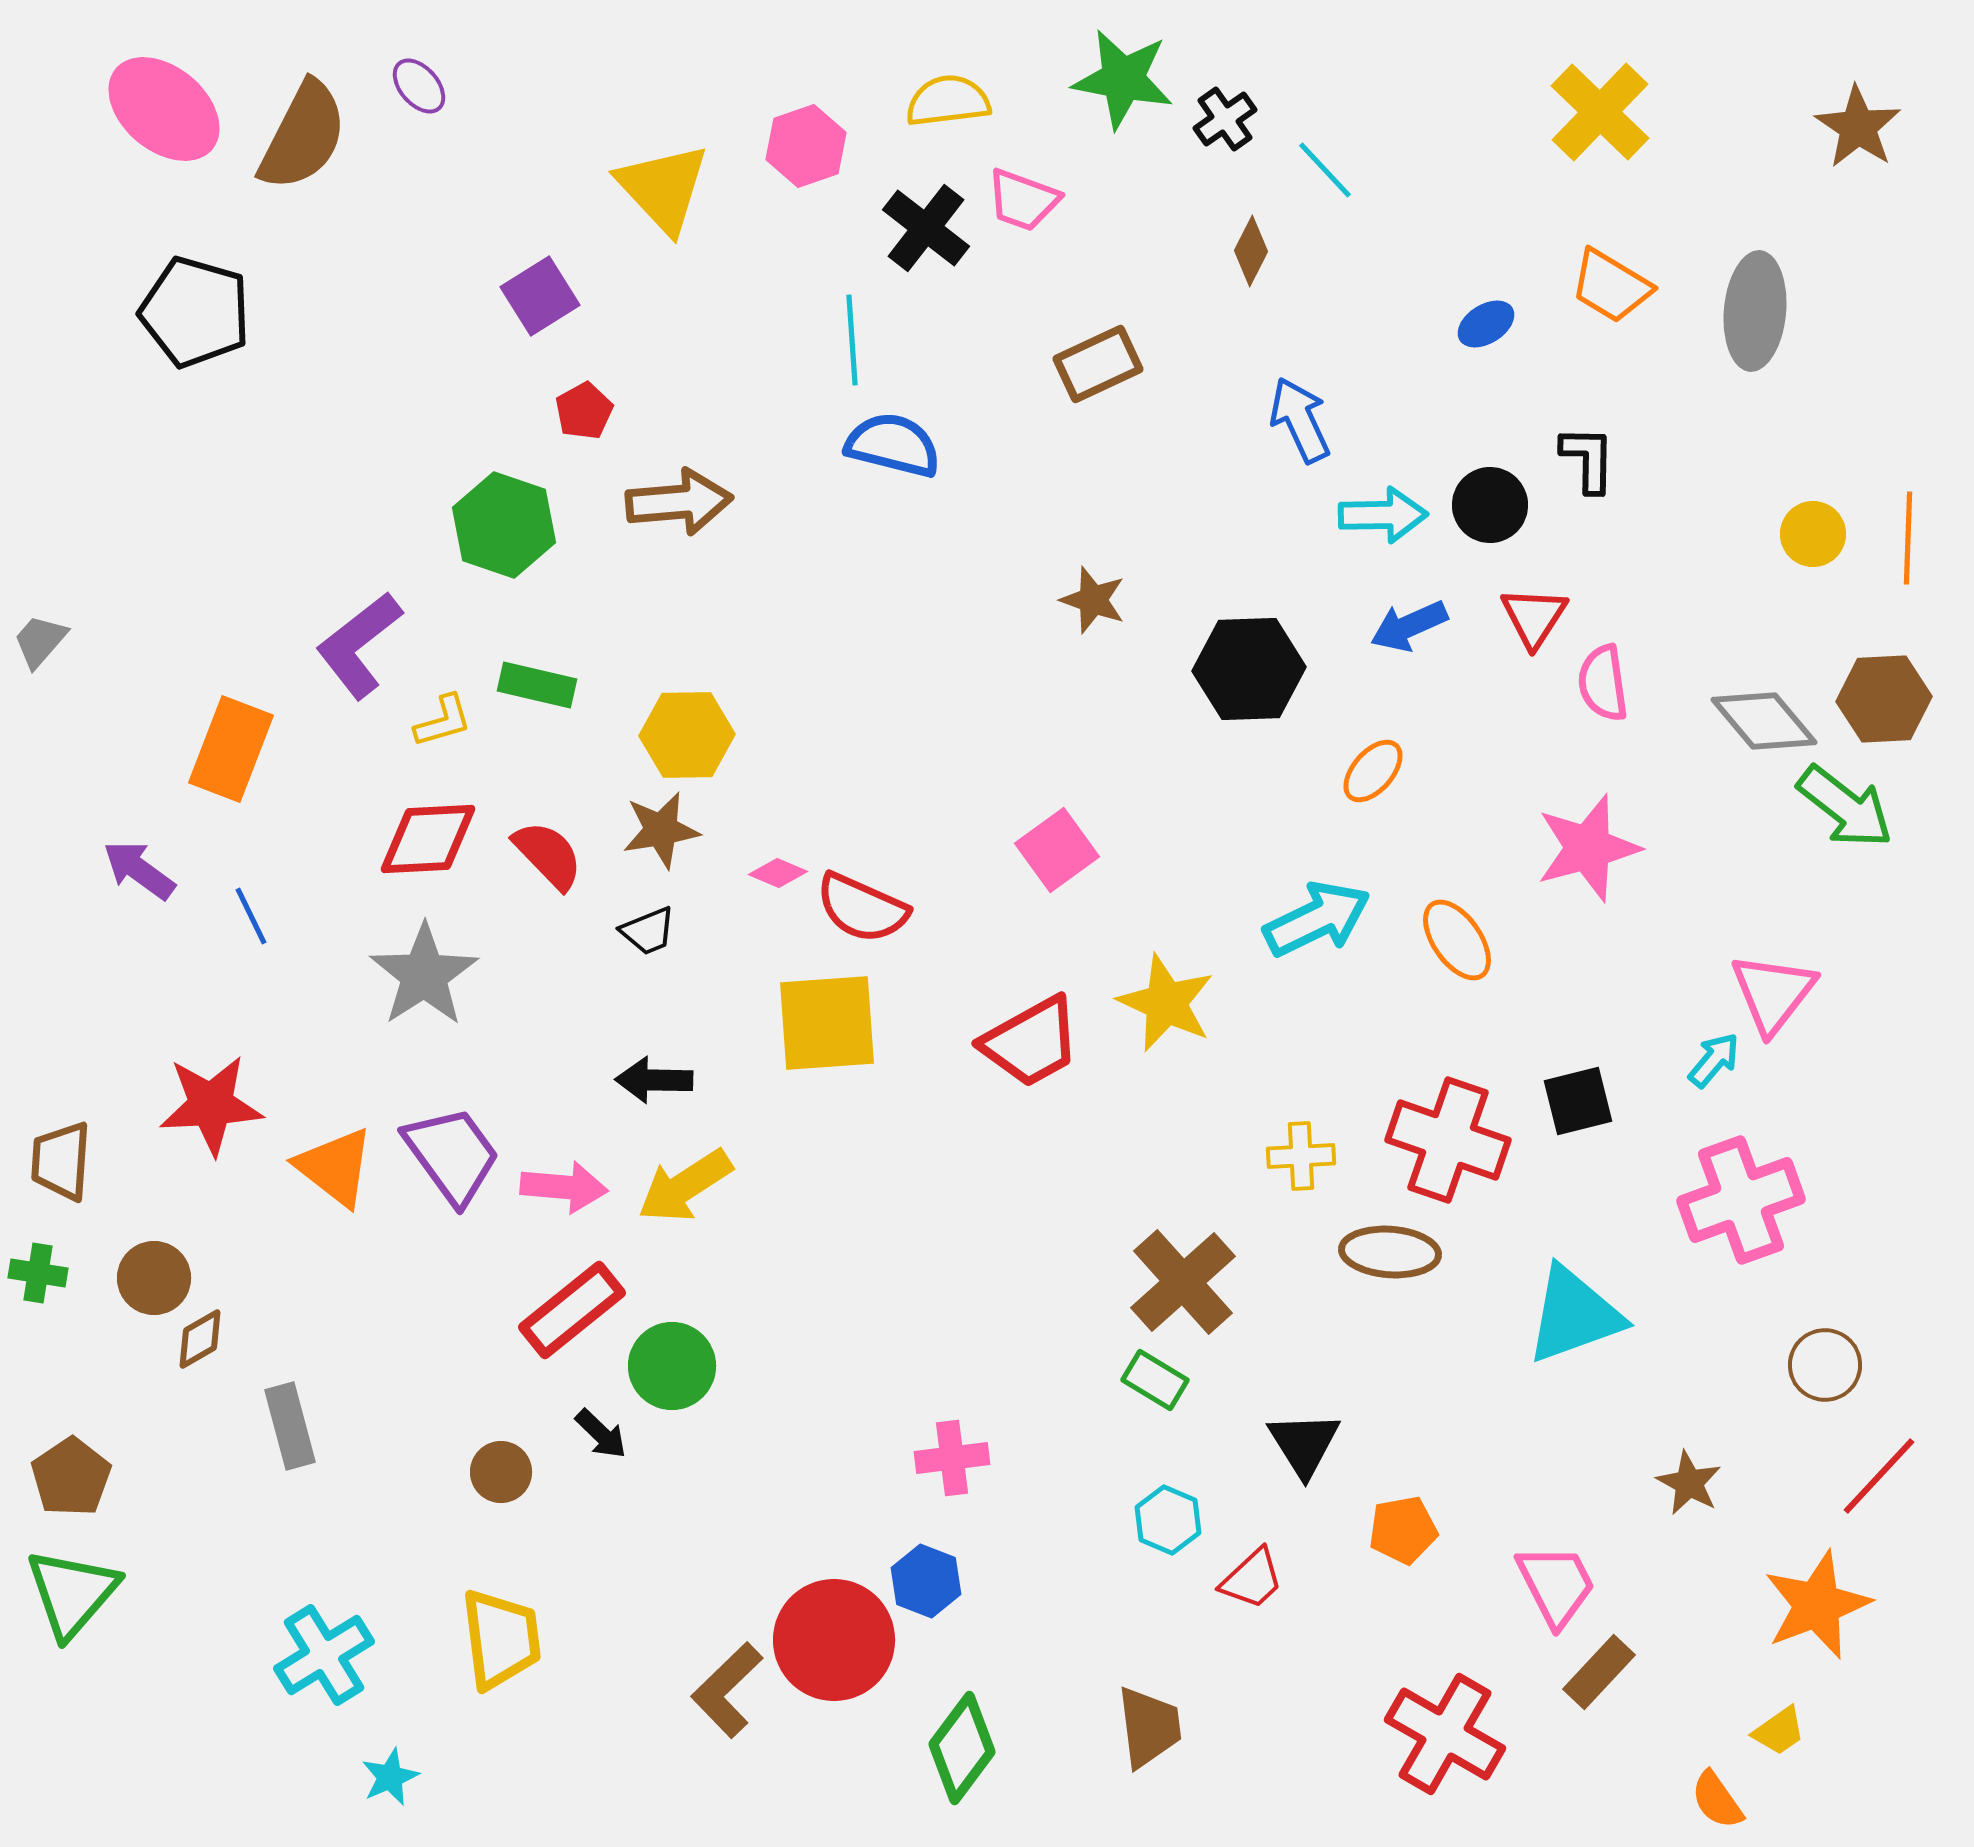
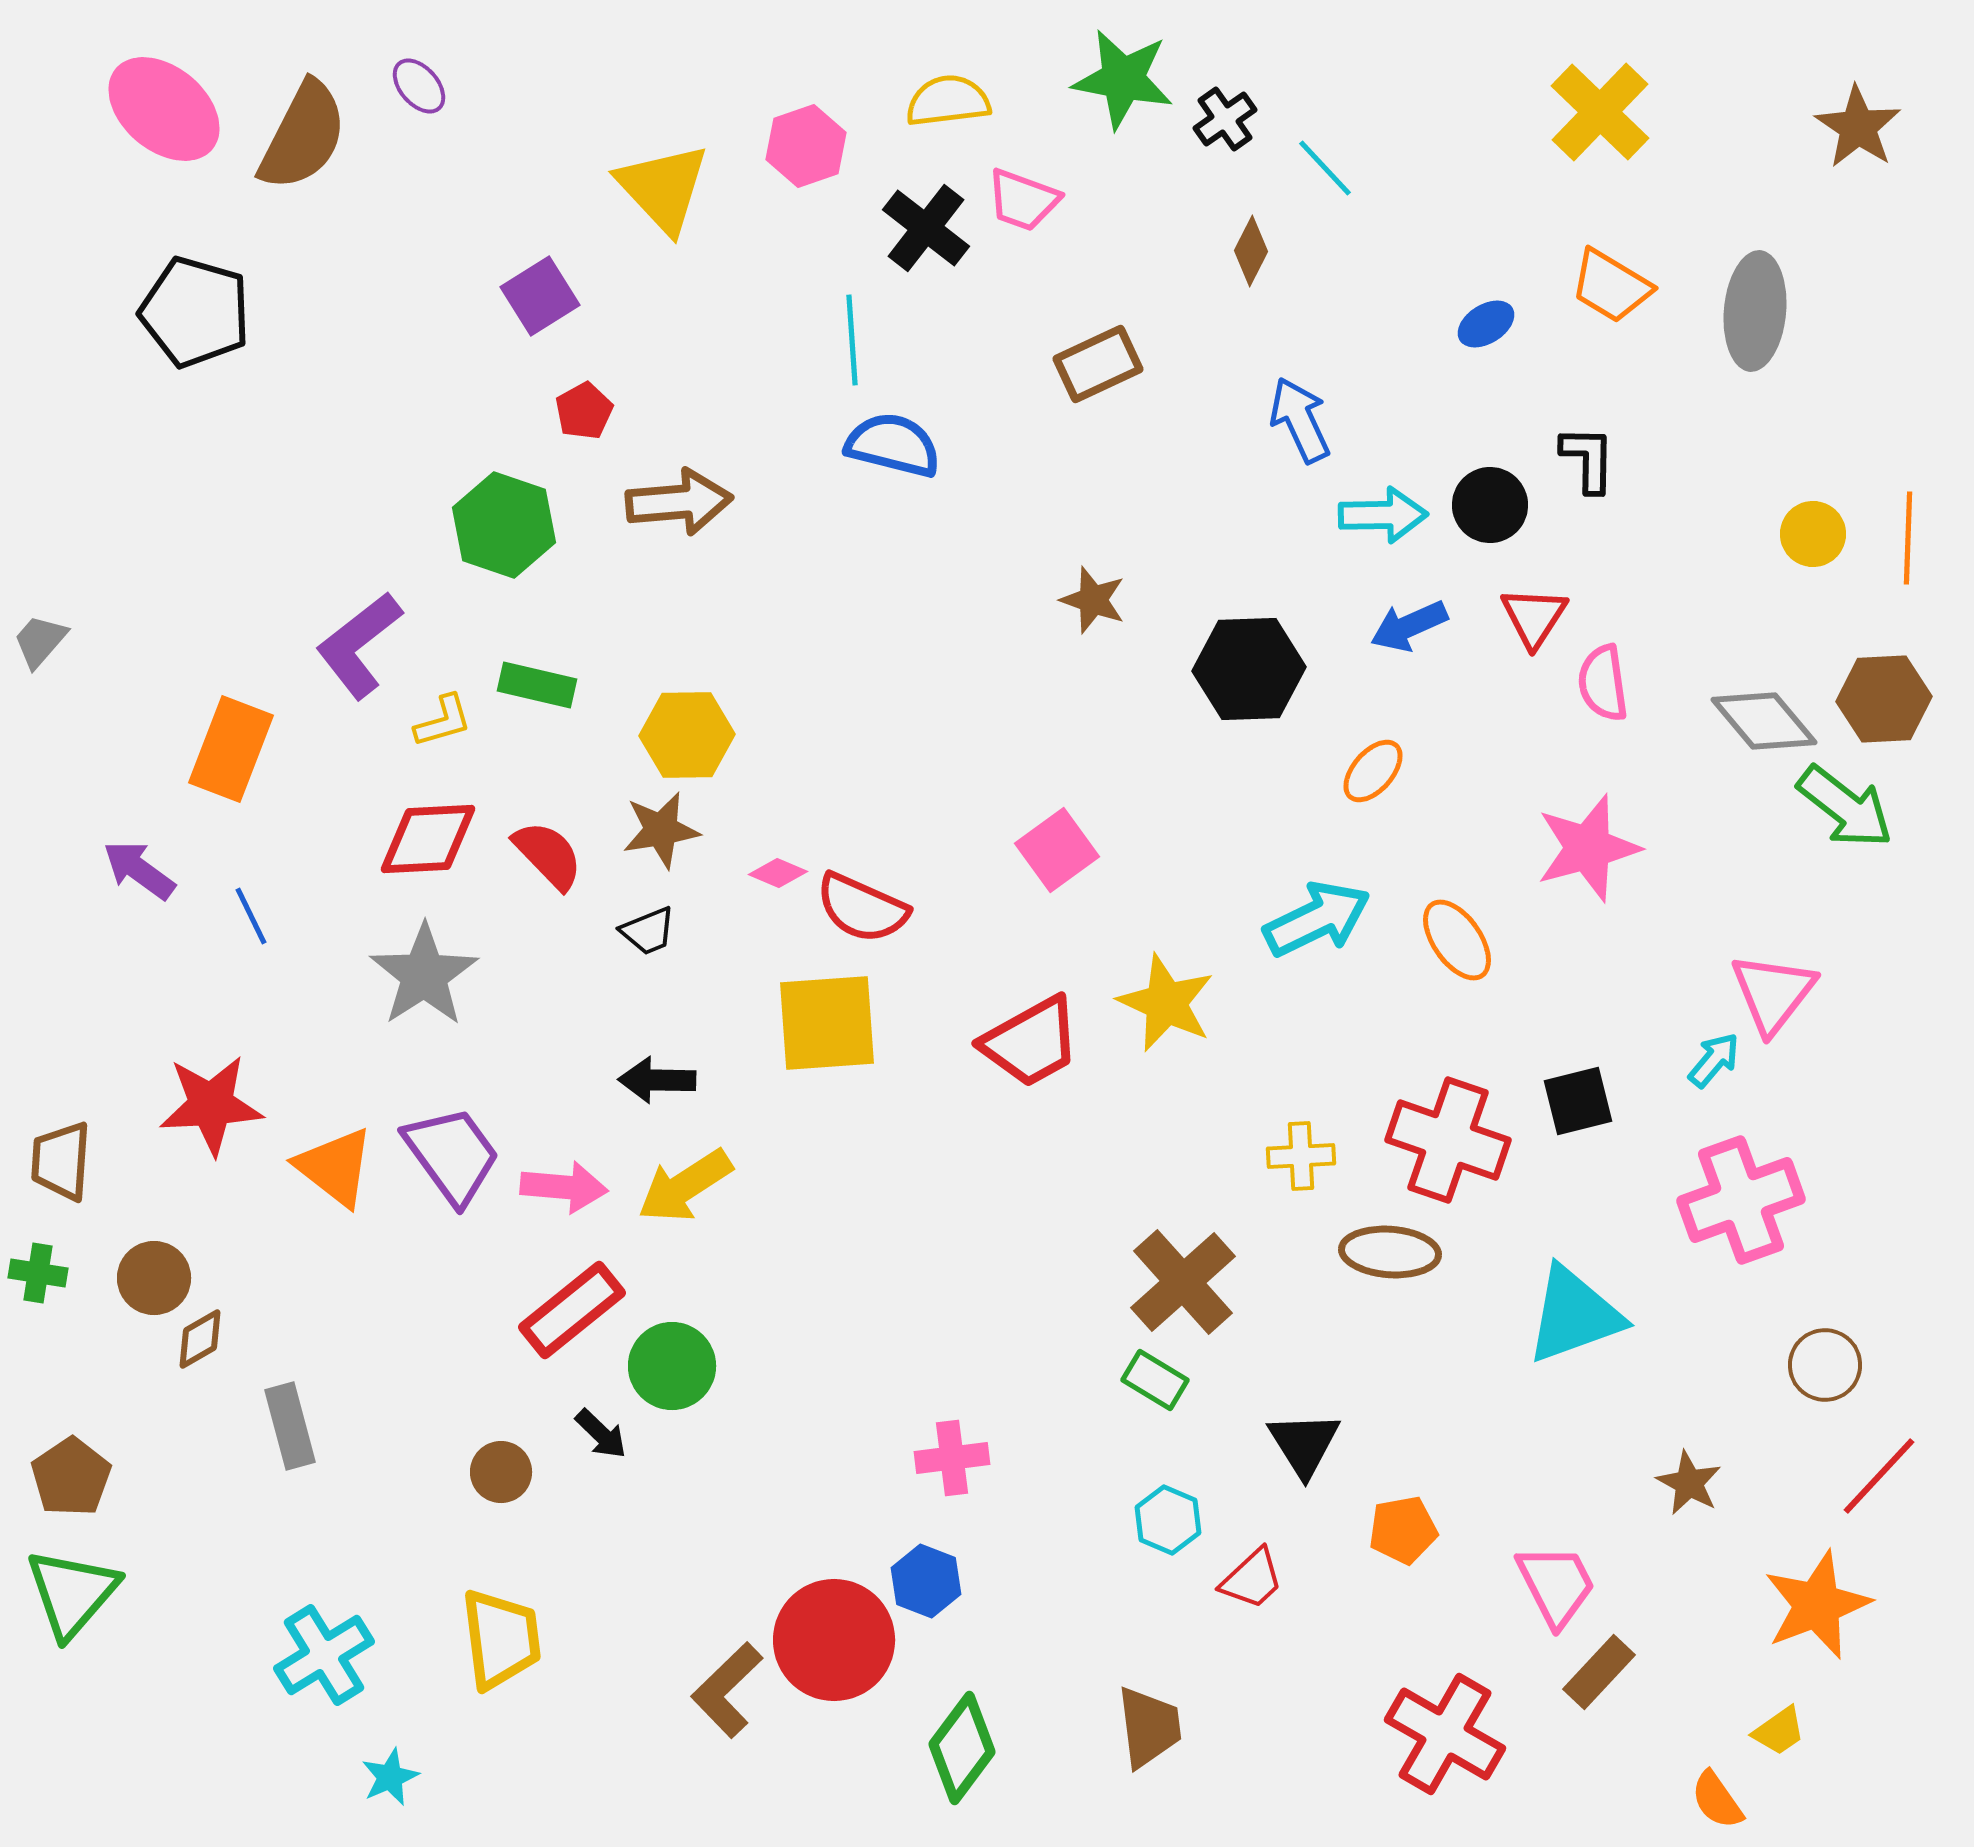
cyan line at (1325, 170): moved 2 px up
black arrow at (654, 1080): moved 3 px right
